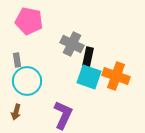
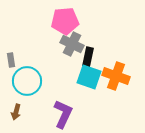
pink pentagon: moved 36 px right; rotated 16 degrees counterclockwise
gray rectangle: moved 6 px left
purple L-shape: moved 1 px up
